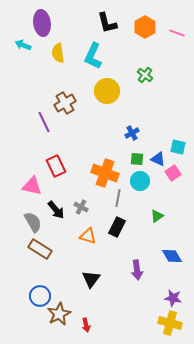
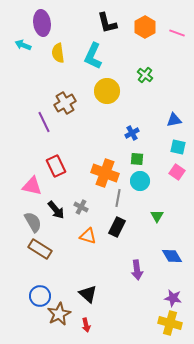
blue triangle: moved 16 px right, 39 px up; rotated 35 degrees counterclockwise
pink square: moved 4 px right, 1 px up; rotated 21 degrees counterclockwise
green triangle: rotated 24 degrees counterclockwise
black triangle: moved 3 px left, 15 px down; rotated 24 degrees counterclockwise
